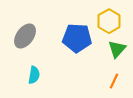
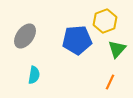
yellow hexagon: moved 4 px left; rotated 10 degrees clockwise
blue pentagon: moved 2 px down; rotated 8 degrees counterclockwise
orange line: moved 4 px left, 1 px down
